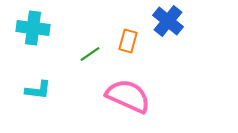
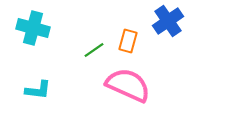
blue cross: rotated 16 degrees clockwise
cyan cross: rotated 8 degrees clockwise
green line: moved 4 px right, 4 px up
pink semicircle: moved 11 px up
